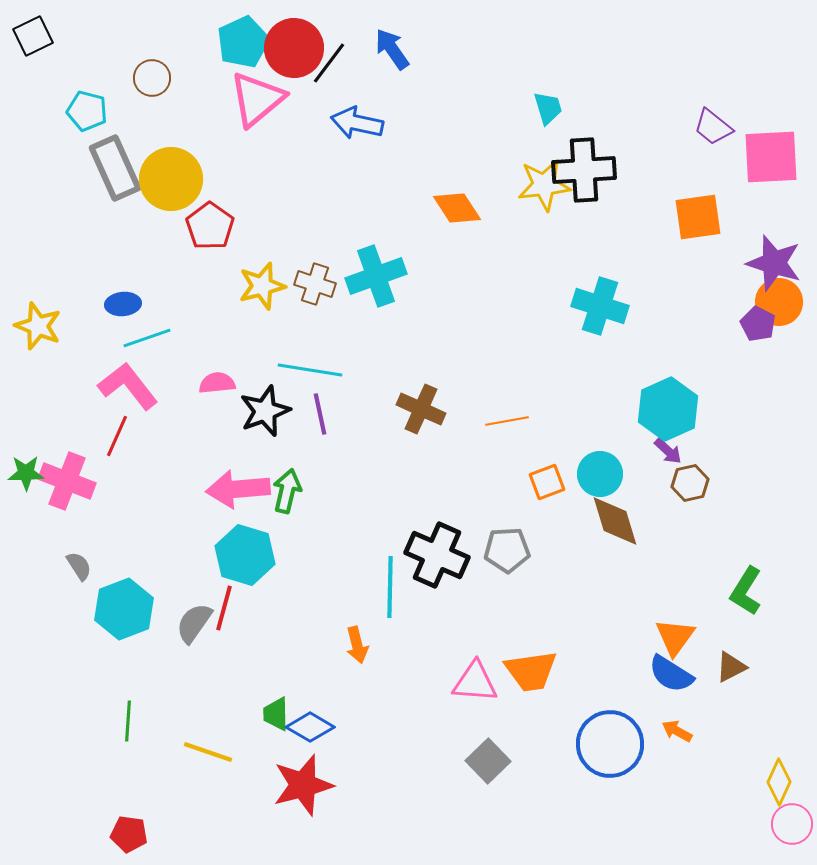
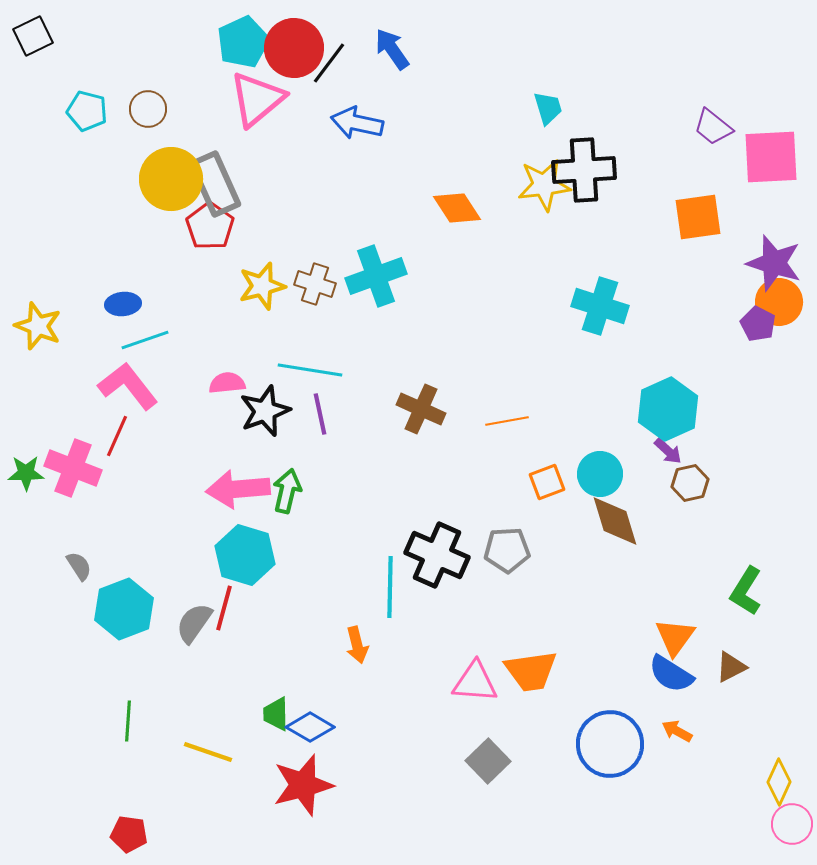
brown circle at (152, 78): moved 4 px left, 31 px down
gray rectangle at (115, 168): moved 100 px right, 16 px down
cyan line at (147, 338): moved 2 px left, 2 px down
pink semicircle at (217, 383): moved 10 px right
pink cross at (67, 481): moved 6 px right, 13 px up
